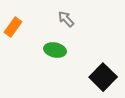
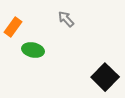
green ellipse: moved 22 px left
black square: moved 2 px right
